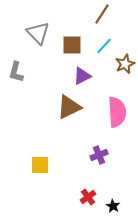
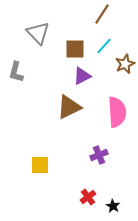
brown square: moved 3 px right, 4 px down
